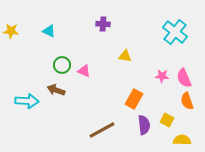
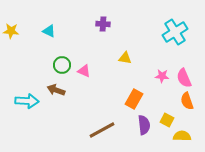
cyan cross: rotated 20 degrees clockwise
yellow triangle: moved 2 px down
yellow semicircle: moved 4 px up
